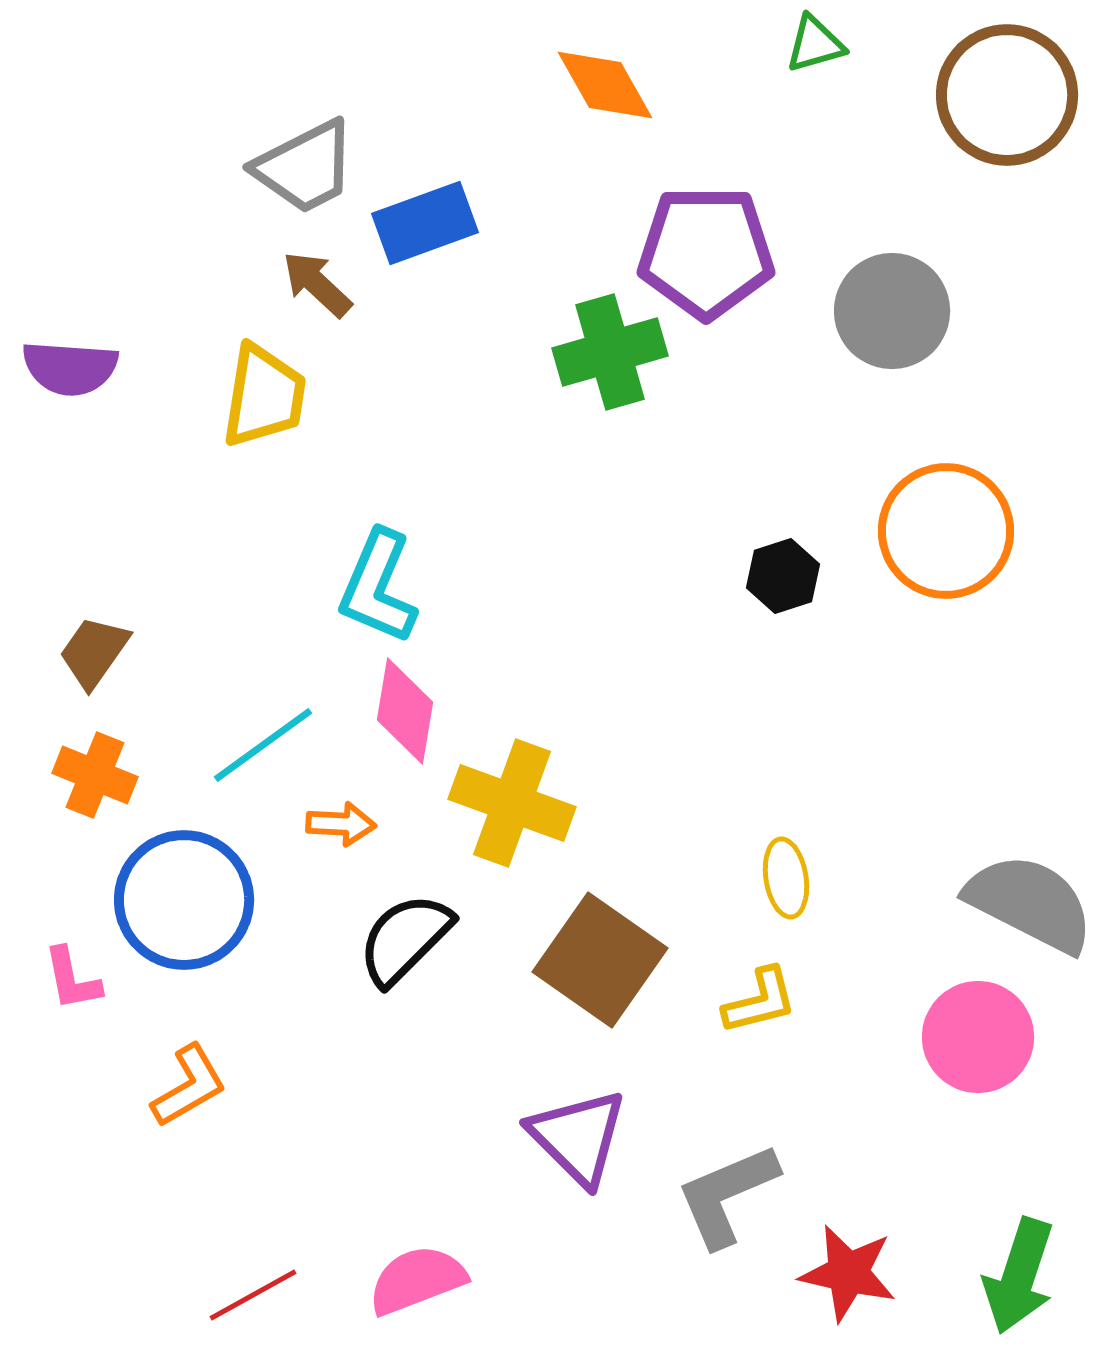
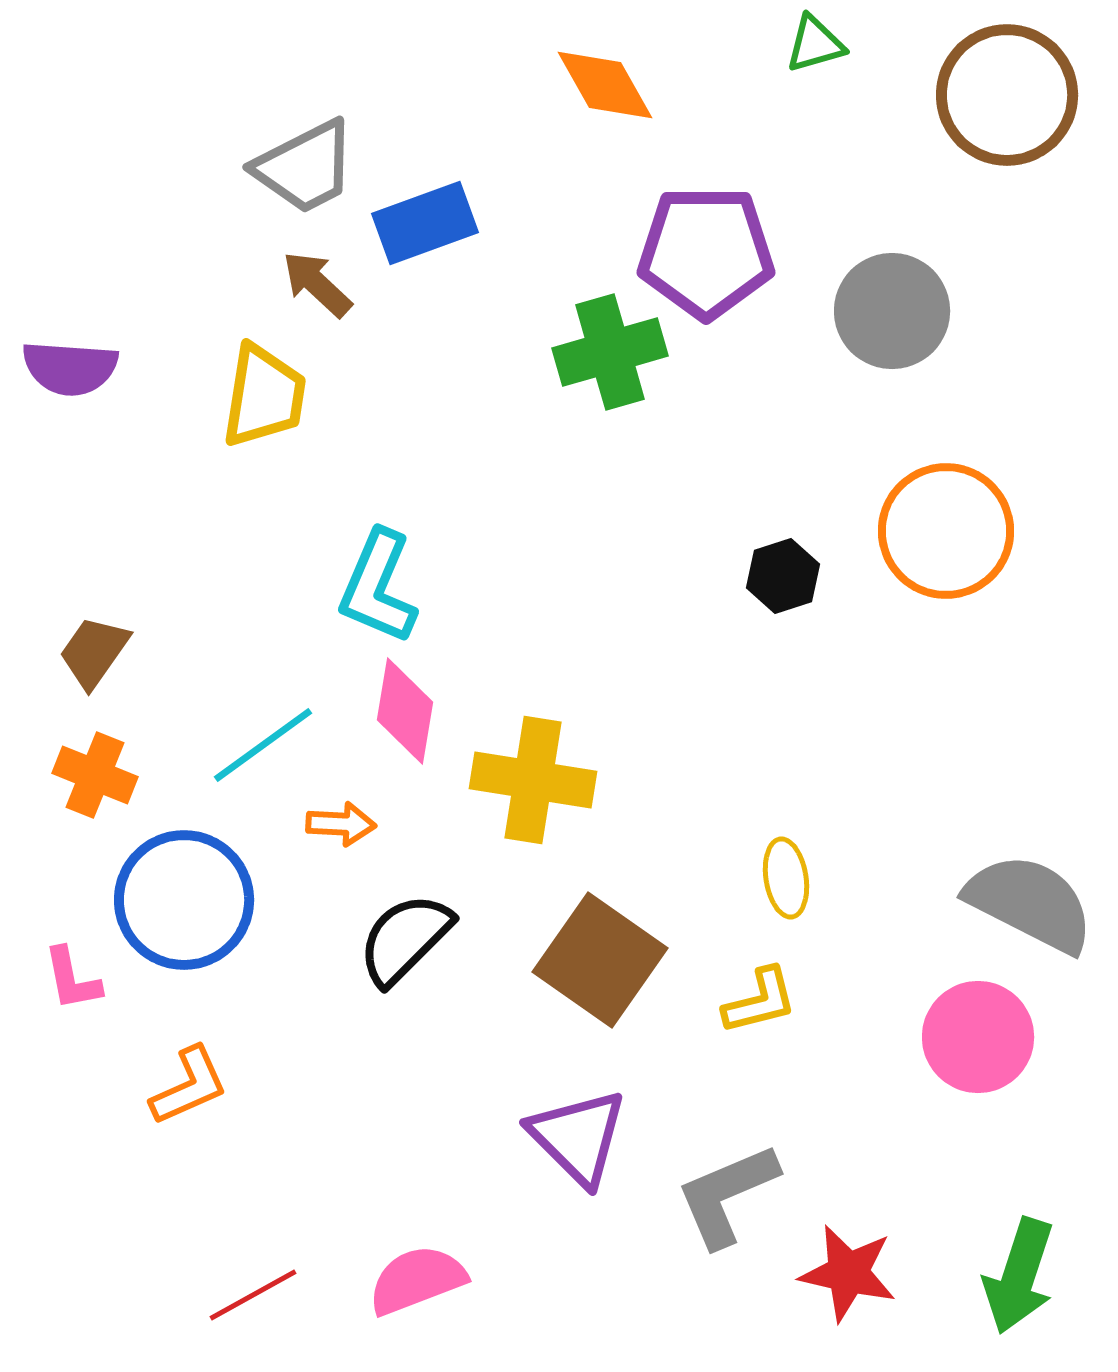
yellow cross: moved 21 px right, 23 px up; rotated 11 degrees counterclockwise
orange L-shape: rotated 6 degrees clockwise
